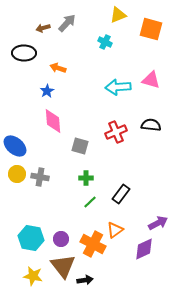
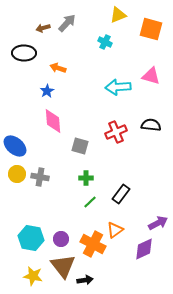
pink triangle: moved 4 px up
